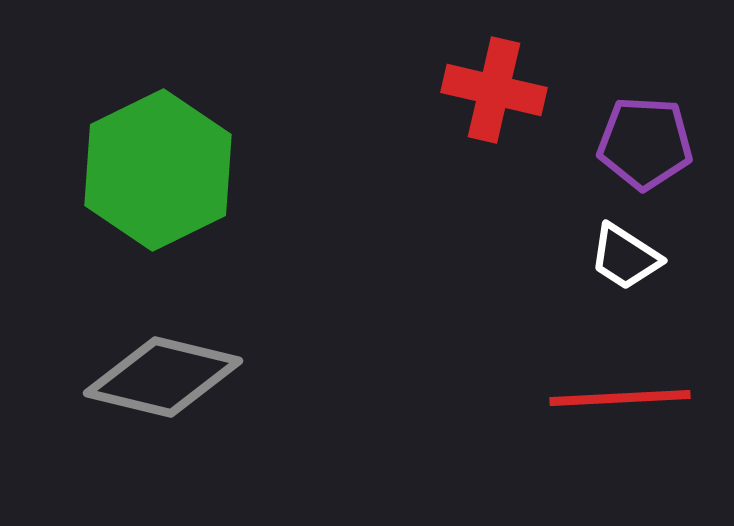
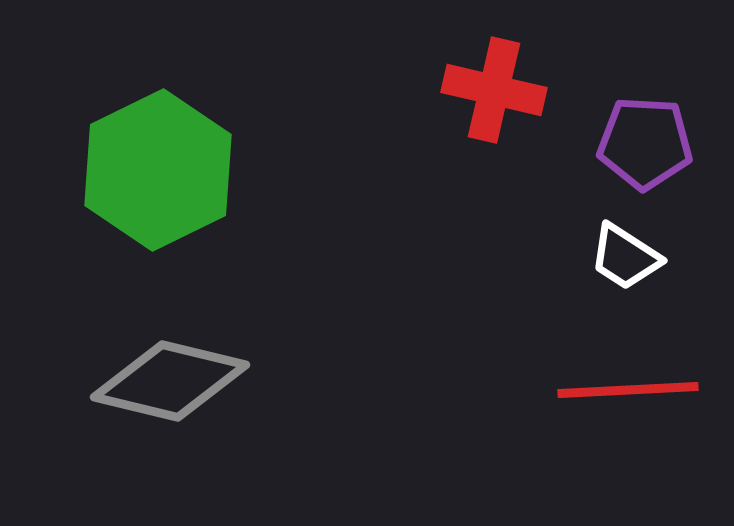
gray diamond: moved 7 px right, 4 px down
red line: moved 8 px right, 8 px up
